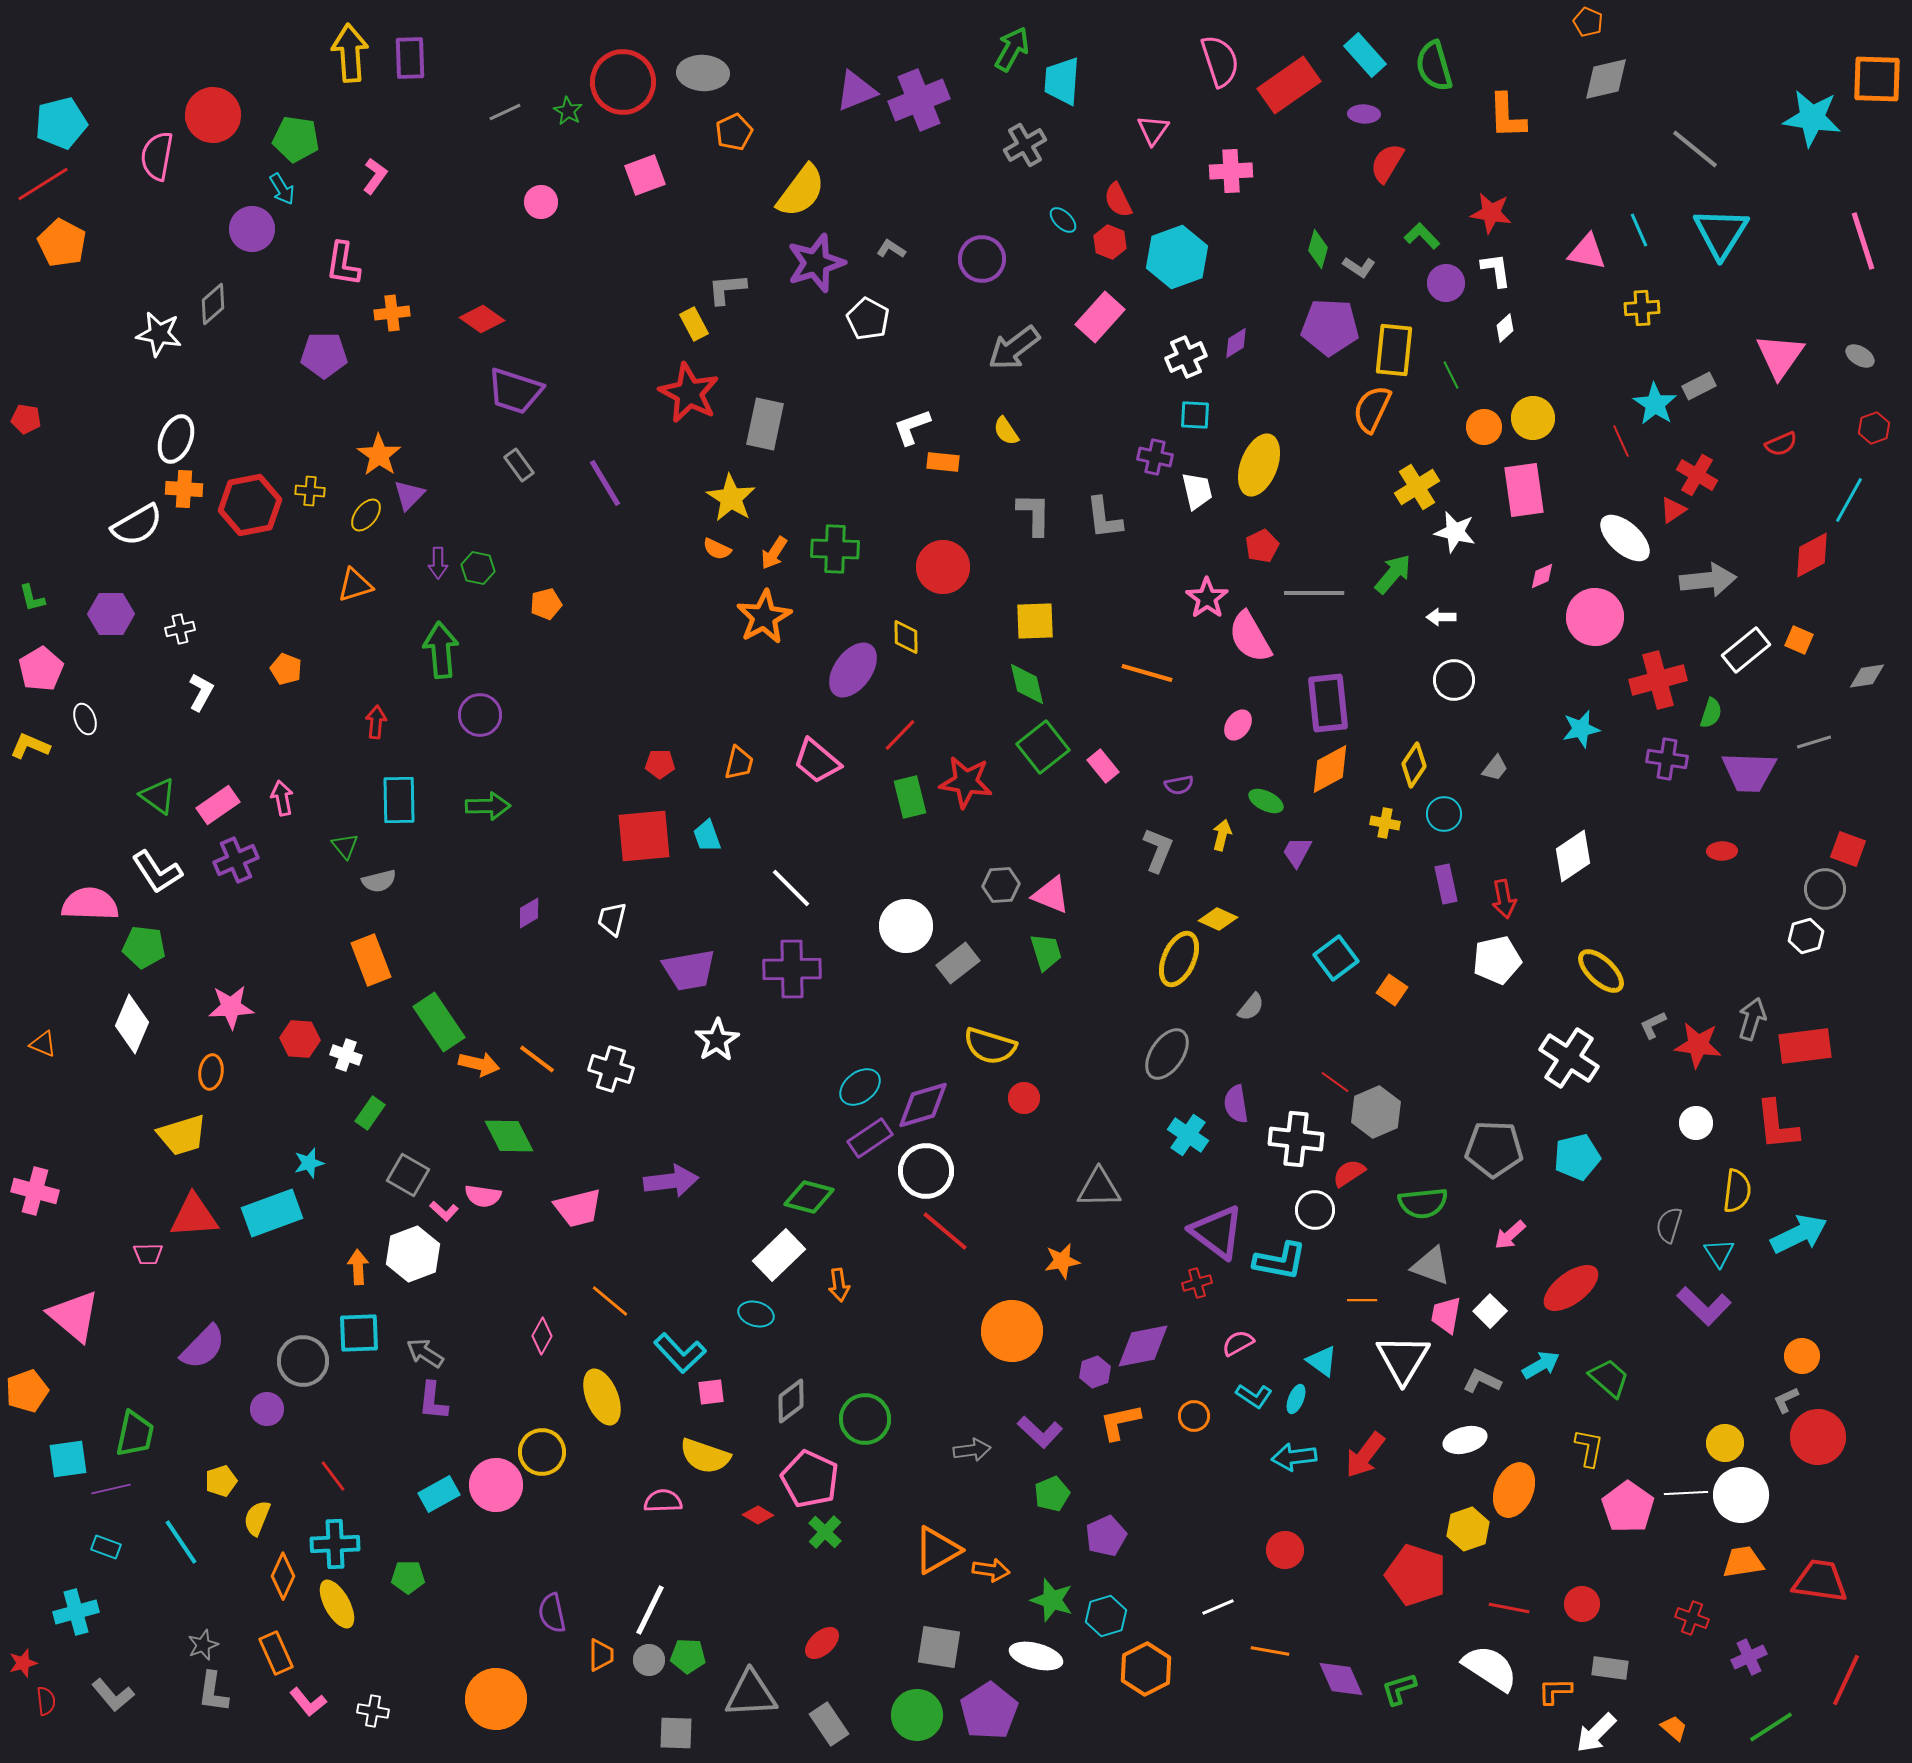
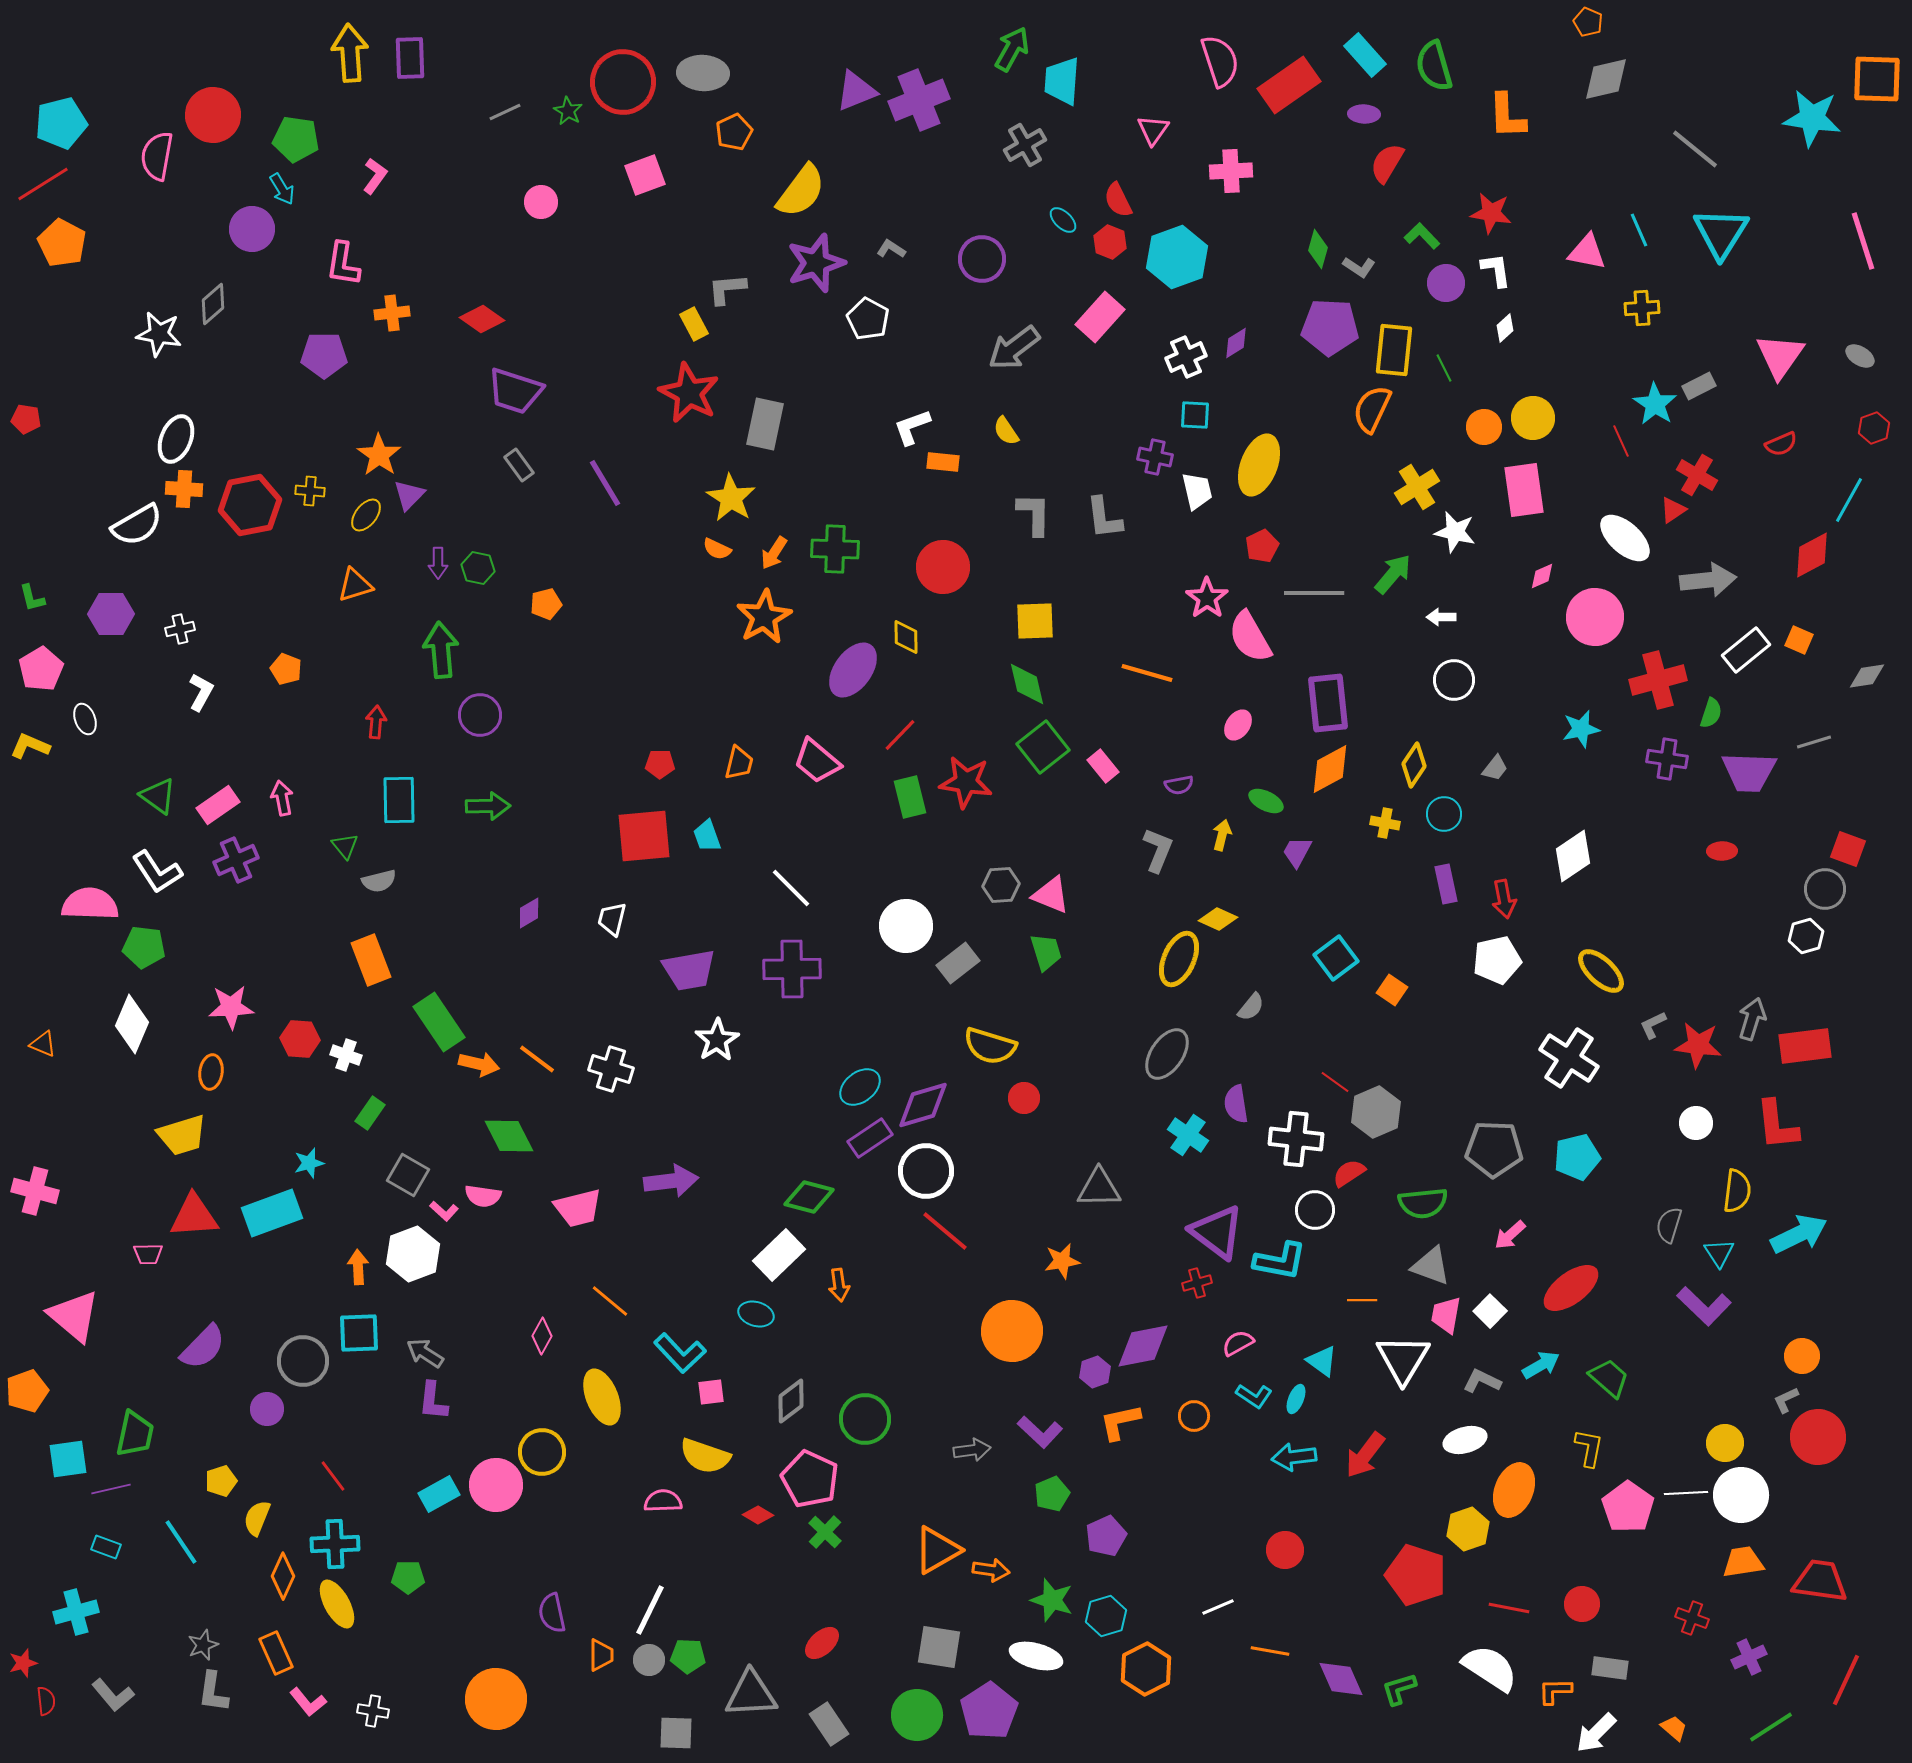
green line at (1451, 375): moved 7 px left, 7 px up
